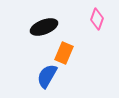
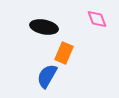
pink diamond: rotated 40 degrees counterclockwise
black ellipse: rotated 32 degrees clockwise
